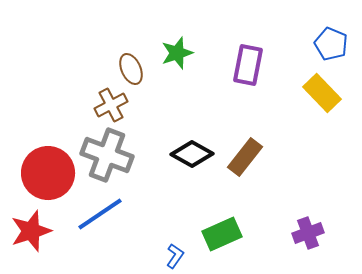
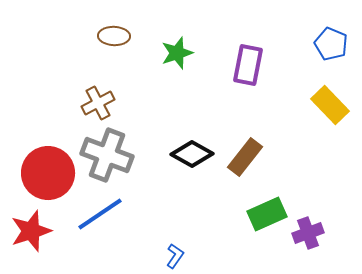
brown ellipse: moved 17 px left, 33 px up; rotated 64 degrees counterclockwise
yellow rectangle: moved 8 px right, 12 px down
brown cross: moved 13 px left, 2 px up
green rectangle: moved 45 px right, 20 px up
